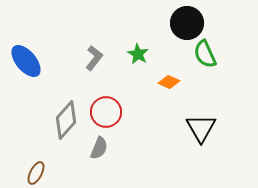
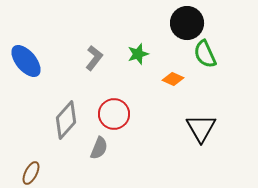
green star: rotated 25 degrees clockwise
orange diamond: moved 4 px right, 3 px up
red circle: moved 8 px right, 2 px down
brown ellipse: moved 5 px left
